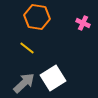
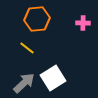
orange hexagon: moved 2 px down; rotated 15 degrees counterclockwise
pink cross: rotated 24 degrees counterclockwise
